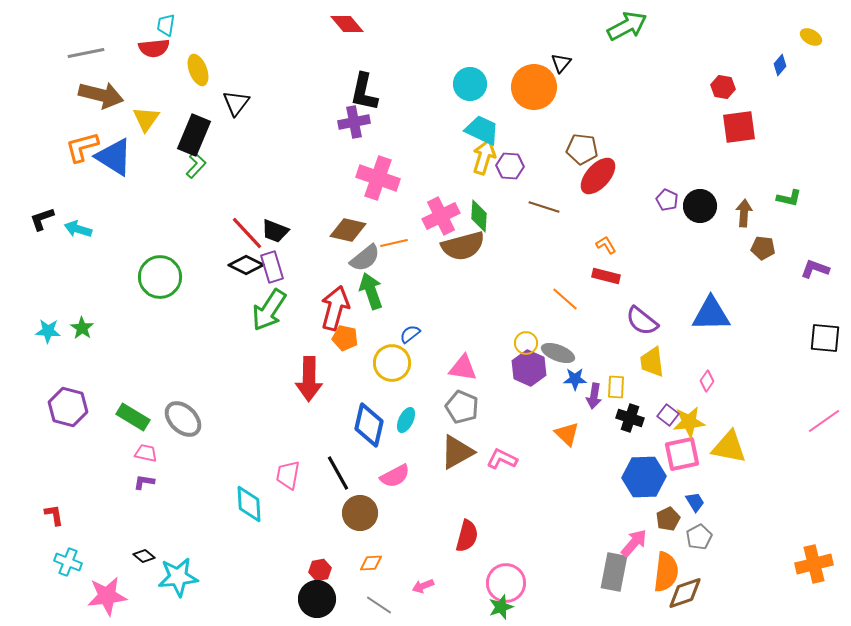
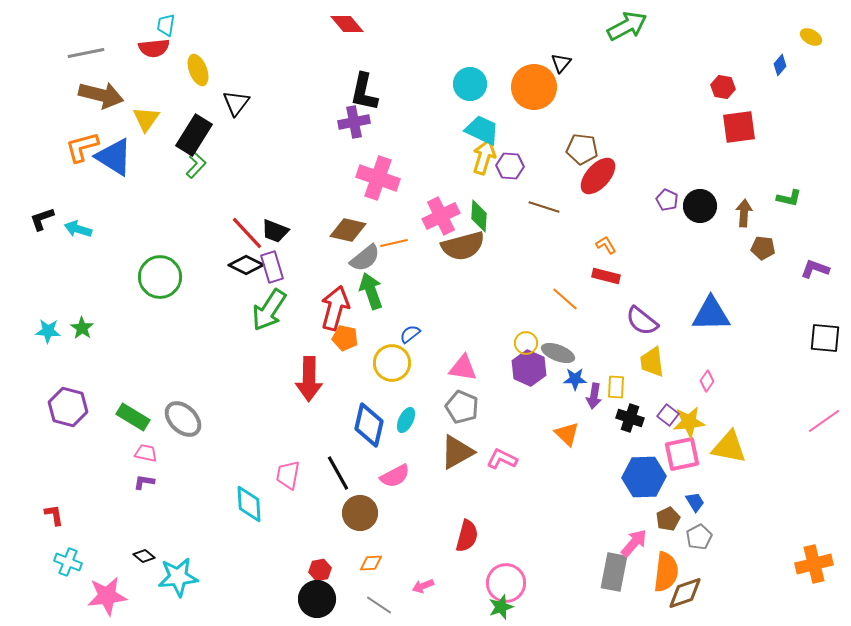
black rectangle at (194, 135): rotated 9 degrees clockwise
